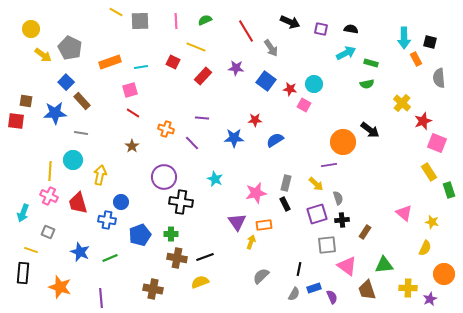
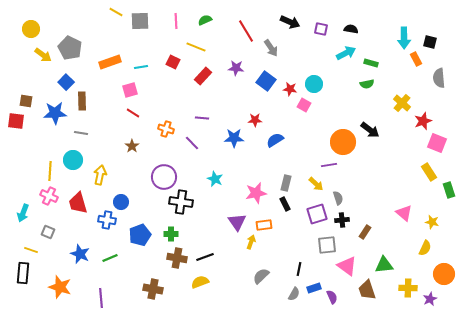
brown rectangle at (82, 101): rotated 42 degrees clockwise
blue star at (80, 252): moved 2 px down
